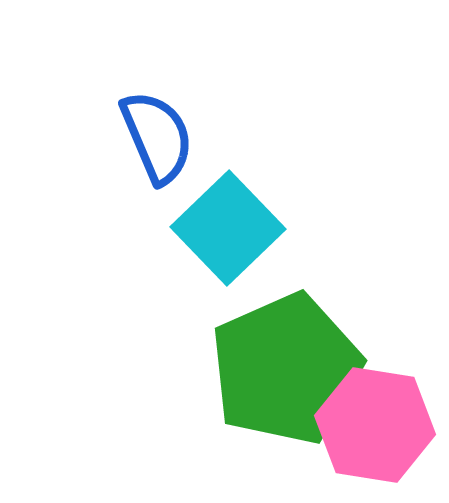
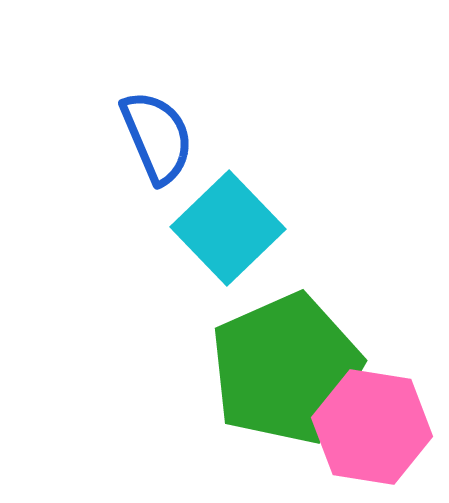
pink hexagon: moved 3 px left, 2 px down
